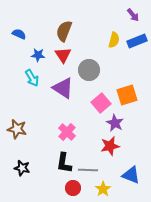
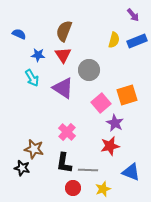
brown star: moved 17 px right, 20 px down
blue triangle: moved 3 px up
yellow star: rotated 14 degrees clockwise
